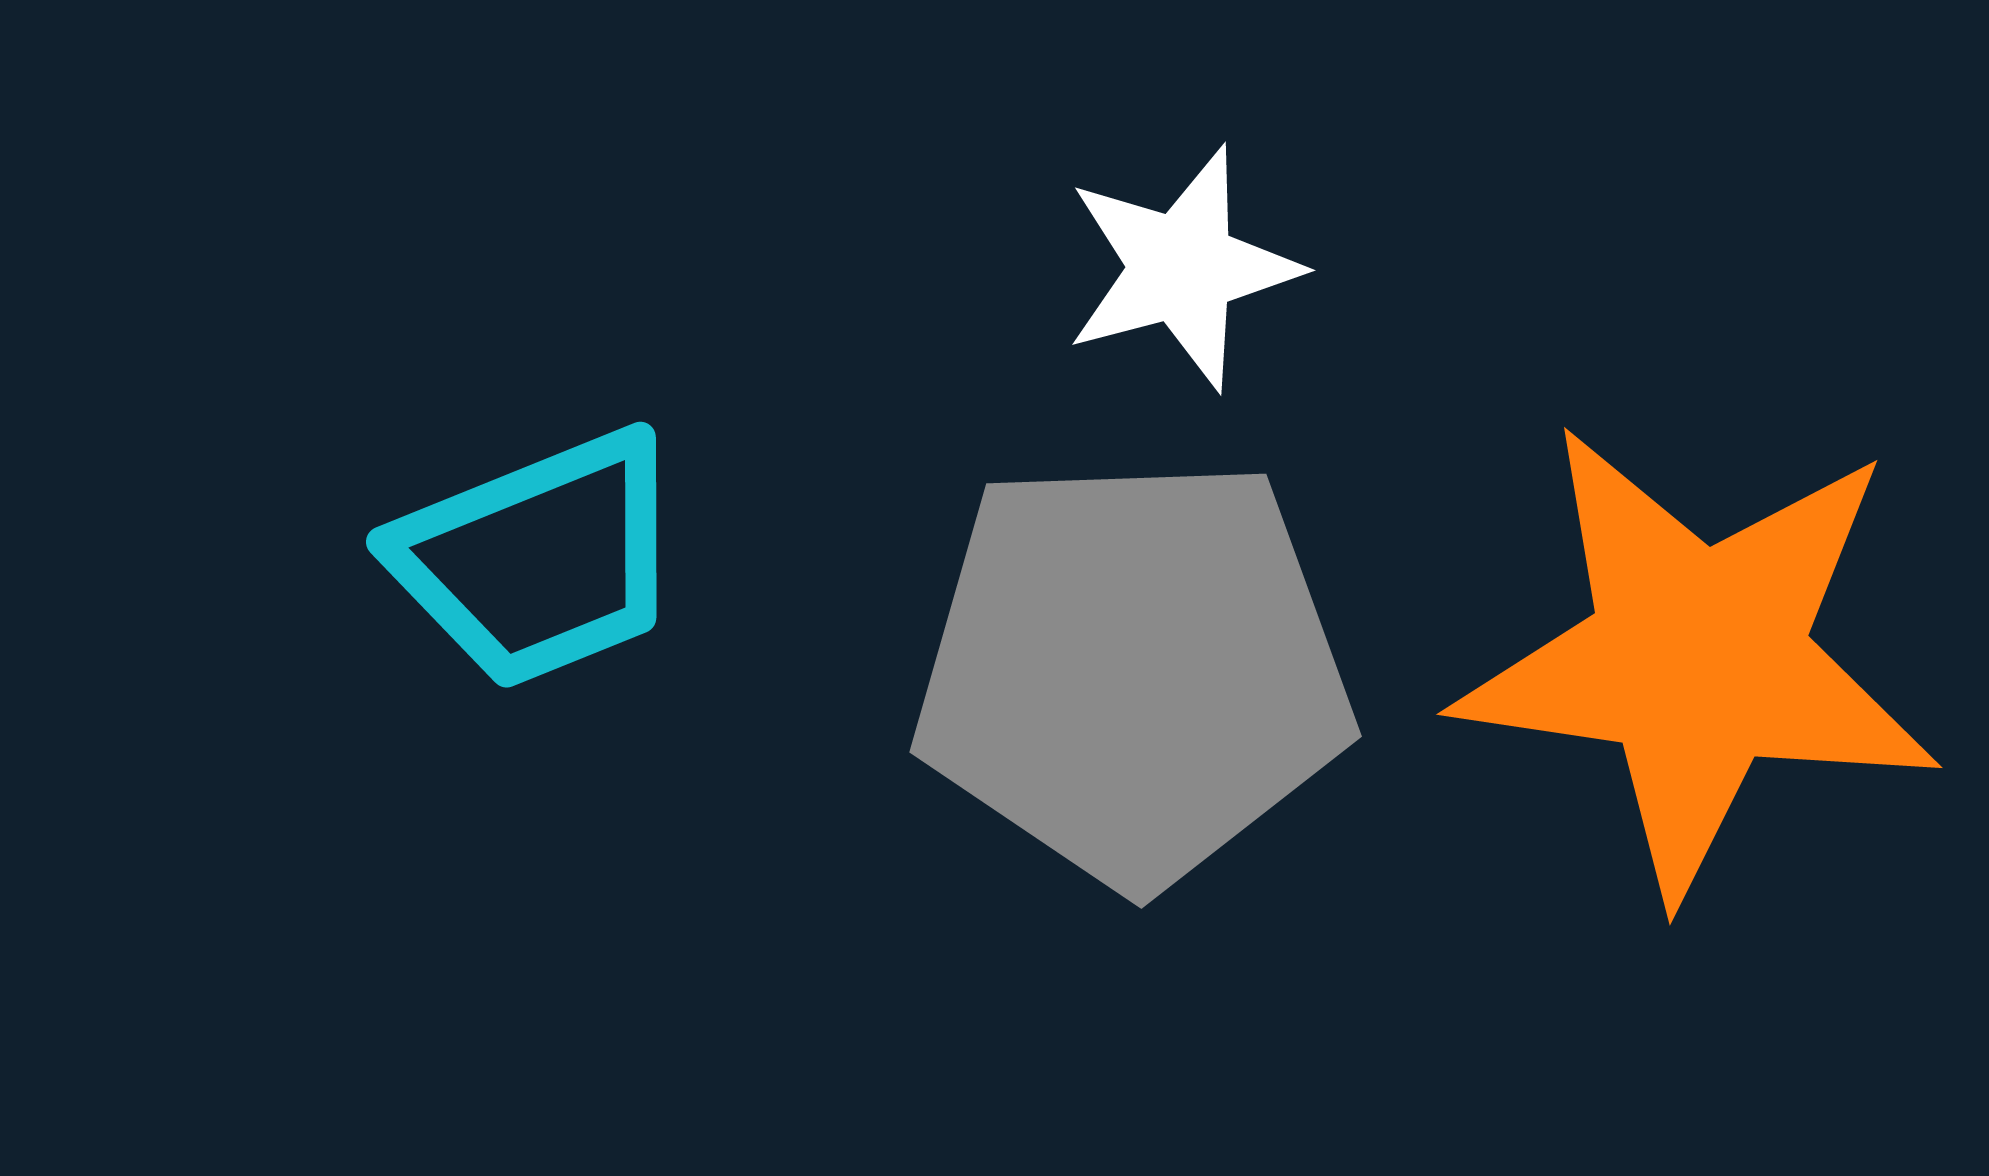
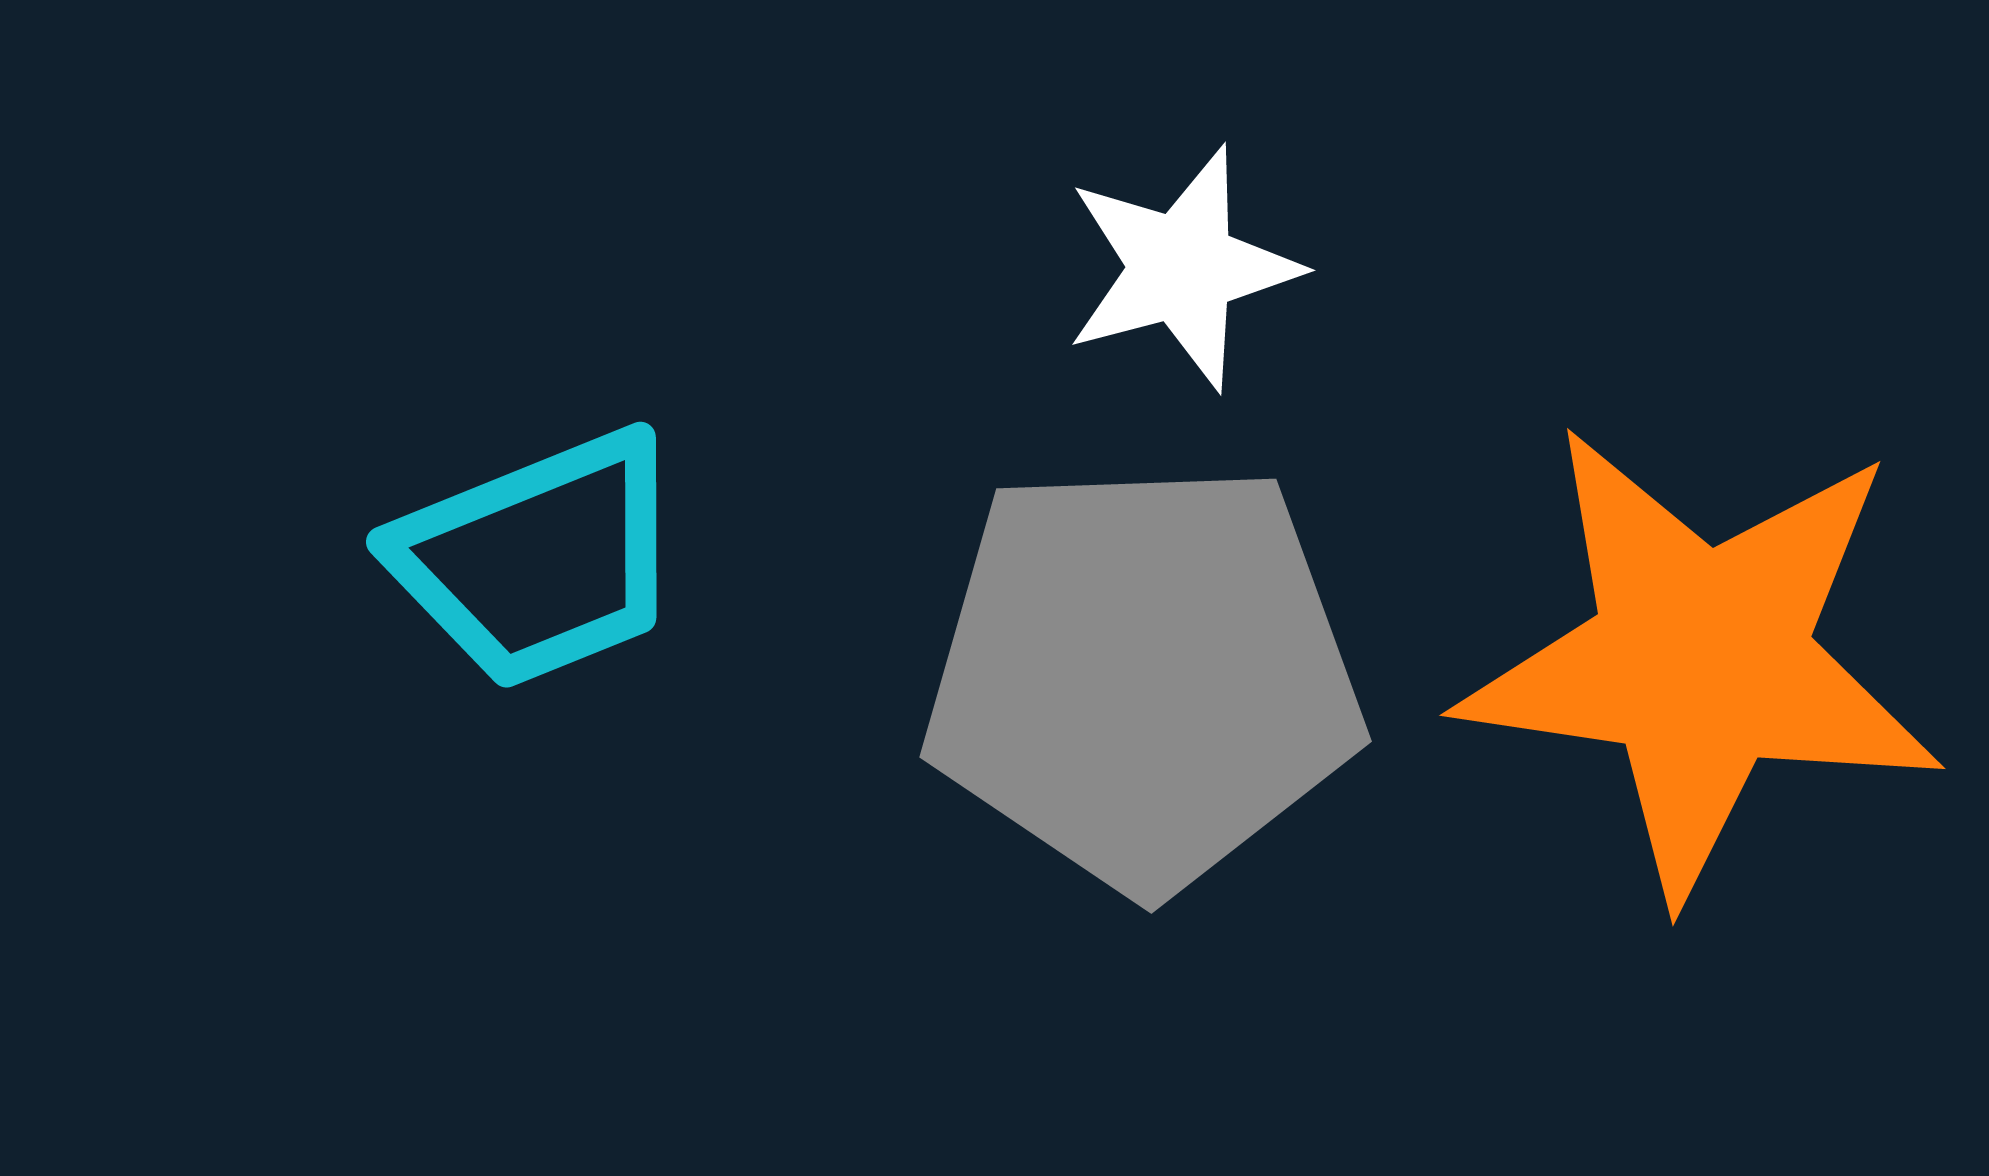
orange star: moved 3 px right, 1 px down
gray pentagon: moved 10 px right, 5 px down
